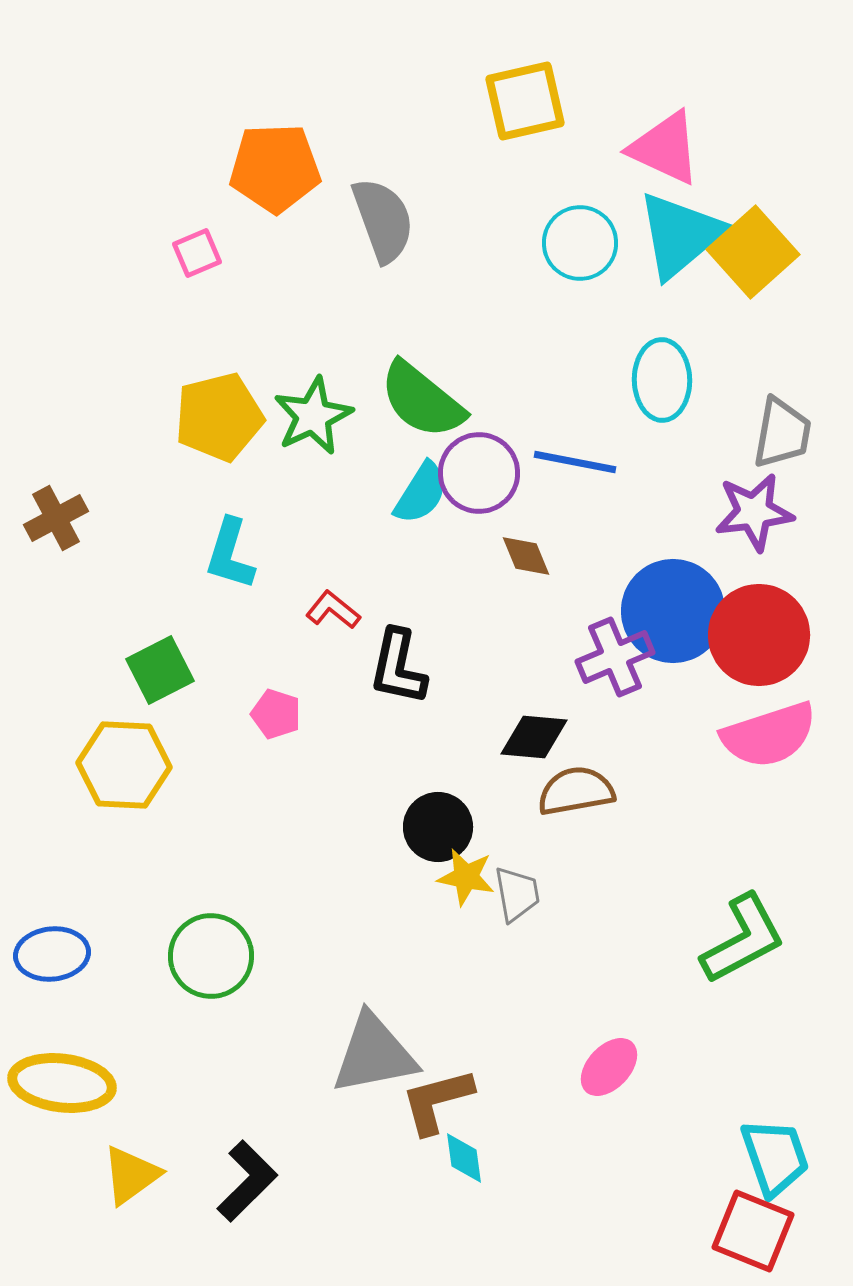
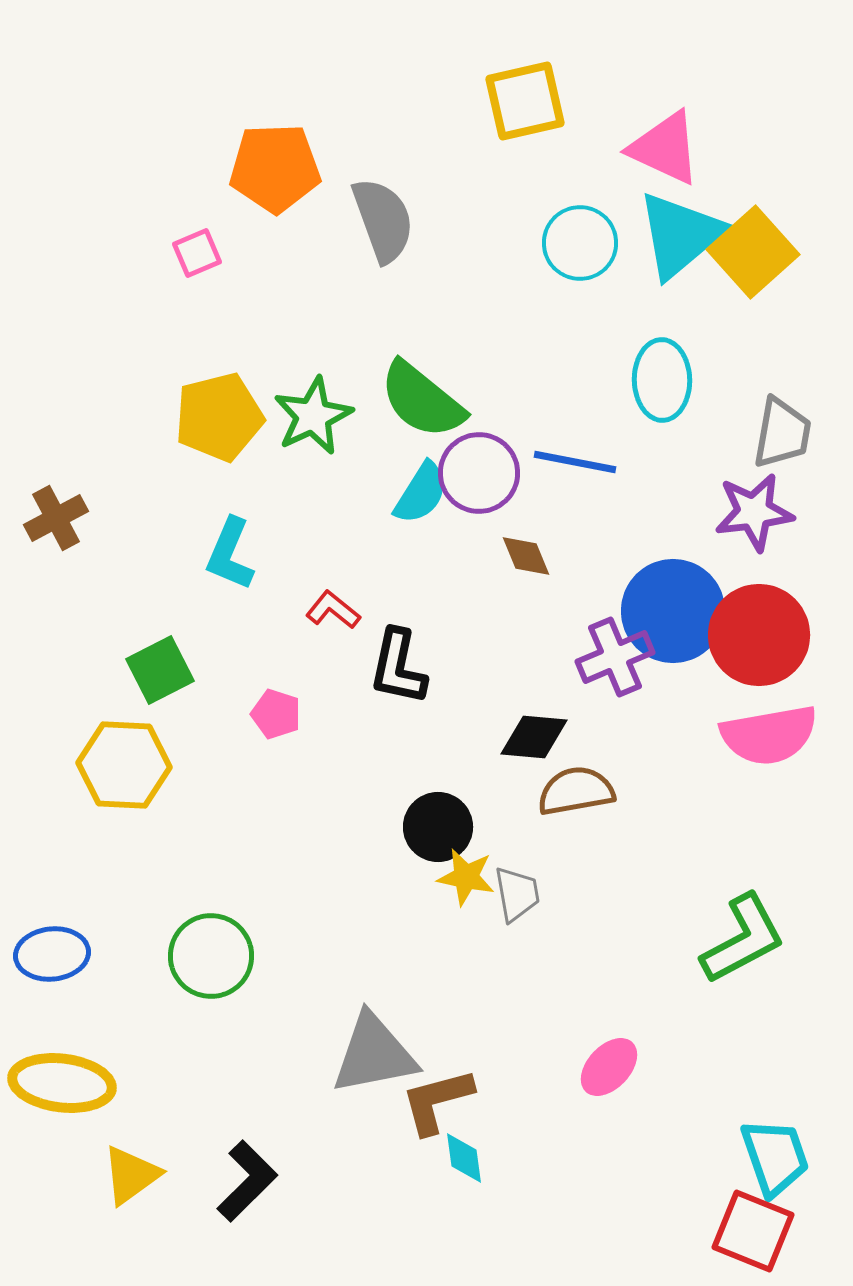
cyan L-shape at (230, 554): rotated 6 degrees clockwise
pink semicircle at (769, 735): rotated 8 degrees clockwise
